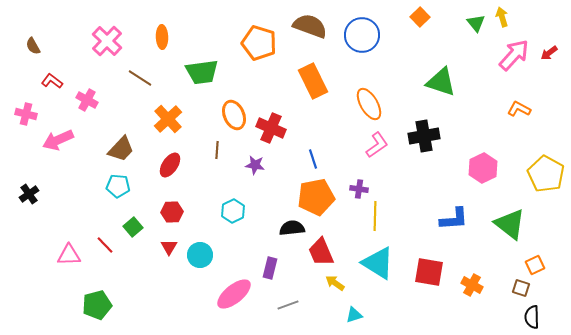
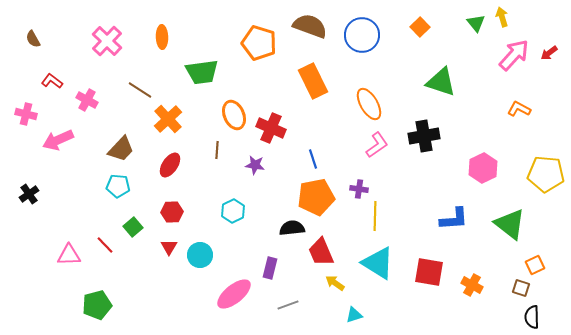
orange square at (420, 17): moved 10 px down
brown semicircle at (33, 46): moved 7 px up
brown line at (140, 78): moved 12 px down
yellow pentagon at (546, 174): rotated 24 degrees counterclockwise
